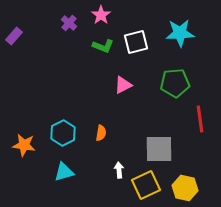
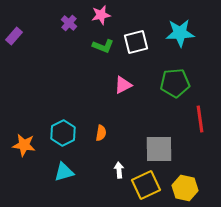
pink star: rotated 24 degrees clockwise
